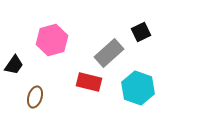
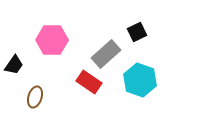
black square: moved 4 px left
pink hexagon: rotated 16 degrees clockwise
gray rectangle: moved 3 px left, 1 px down
red rectangle: rotated 20 degrees clockwise
cyan hexagon: moved 2 px right, 8 px up
